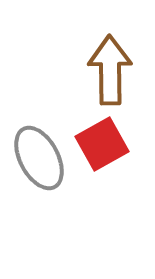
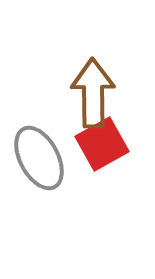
brown arrow: moved 17 px left, 23 px down
